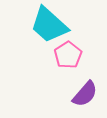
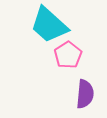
purple semicircle: rotated 36 degrees counterclockwise
